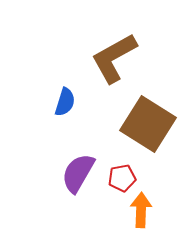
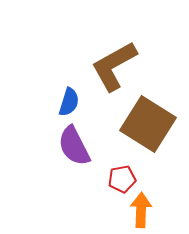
brown L-shape: moved 8 px down
blue semicircle: moved 4 px right
purple semicircle: moved 4 px left, 27 px up; rotated 57 degrees counterclockwise
red pentagon: moved 1 px down
